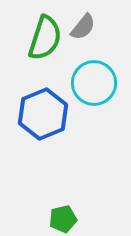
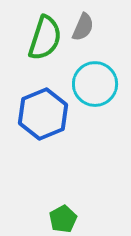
gray semicircle: rotated 16 degrees counterclockwise
cyan circle: moved 1 px right, 1 px down
green pentagon: rotated 16 degrees counterclockwise
